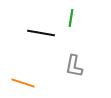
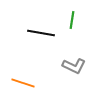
green line: moved 1 px right, 2 px down
gray L-shape: rotated 75 degrees counterclockwise
